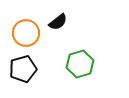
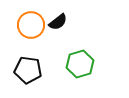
orange circle: moved 5 px right, 8 px up
black pentagon: moved 5 px right, 1 px down; rotated 24 degrees clockwise
